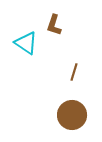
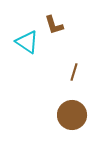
brown L-shape: rotated 35 degrees counterclockwise
cyan triangle: moved 1 px right, 1 px up
